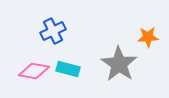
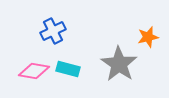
orange star: rotated 10 degrees counterclockwise
